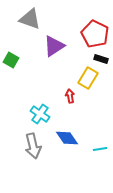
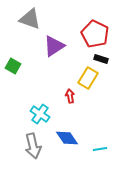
green square: moved 2 px right, 6 px down
